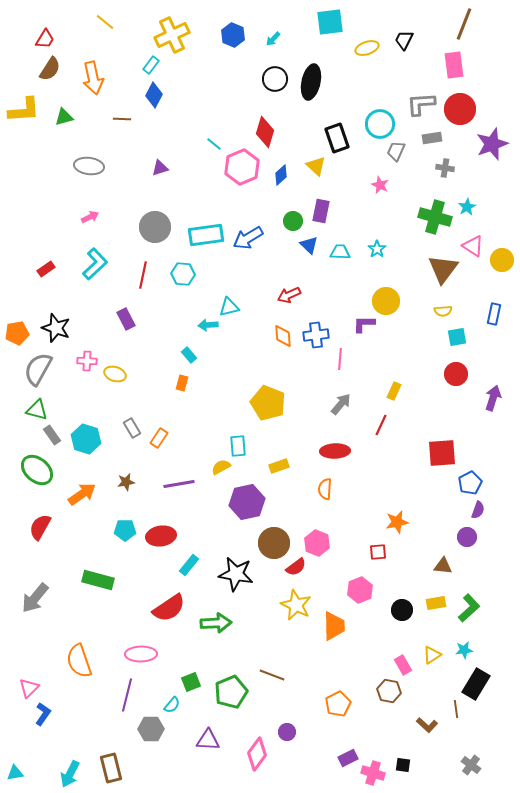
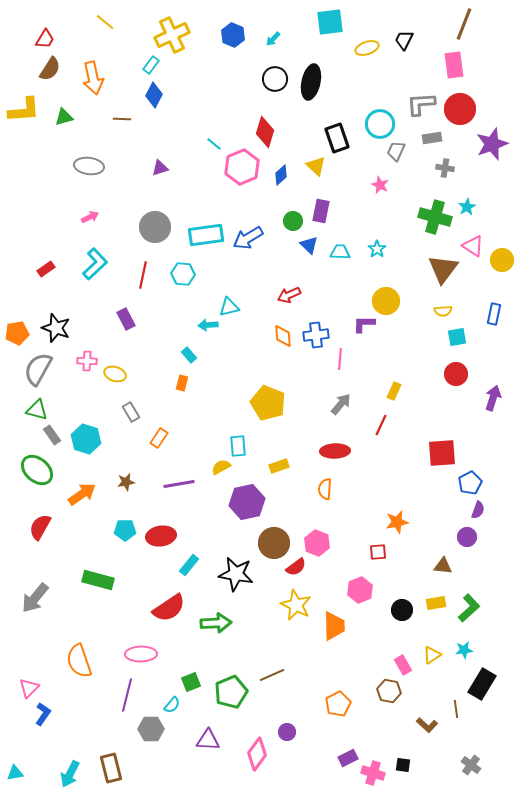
gray rectangle at (132, 428): moved 1 px left, 16 px up
brown line at (272, 675): rotated 45 degrees counterclockwise
black rectangle at (476, 684): moved 6 px right
